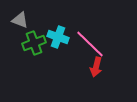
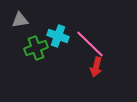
gray triangle: rotated 30 degrees counterclockwise
cyan cross: moved 1 px up
green cross: moved 2 px right, 5 px down
